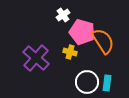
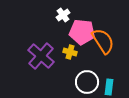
pink pentagon: rotated 10 degrees counterclockwise
purple cross: moved 5 px right, 2 px up
cyan rectangle: moved 2 px right, 4 px down
